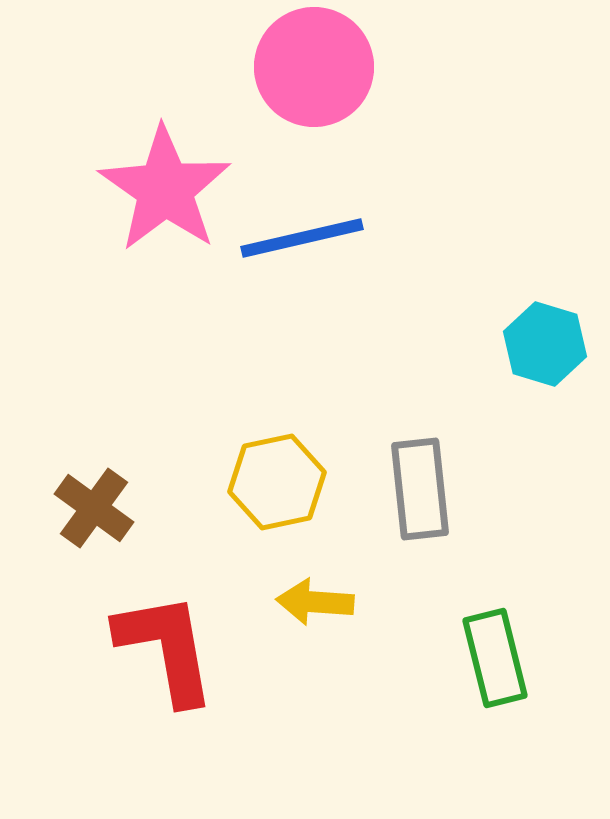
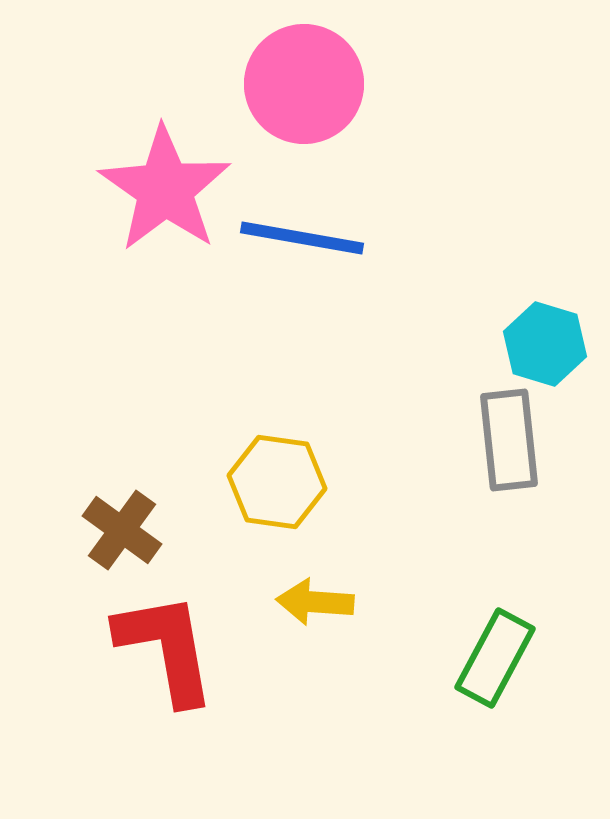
pink circle: moved 10 px left, 17 px down
blue line: rotated 23 degrees clockwise
yellow hexagon: rotated 20 degrees clockwise
gray rectangle: moved 89 px right, 49 px up
brown cross: moved 28 px right, 22 px down
green rectangle: rotated 42 degrees clockwise
